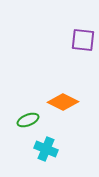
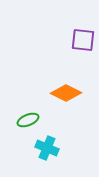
orange diamond: moved 3 px right, 9 px up
cyan cross: moved 1 px right, 1 px up
